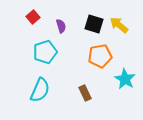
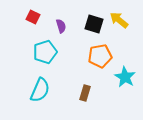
red square: rotated 24 degrees counterclockwise
yellow arrow: moved 5 px up
cyan star: moved 2 px up
brown rectangle: rotated 42 degrees clockwise
